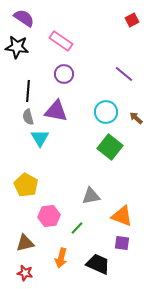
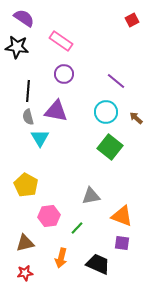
purple line: moved 8 px left, 7 px down
red star: rotated 21 degrees counterclockwise
